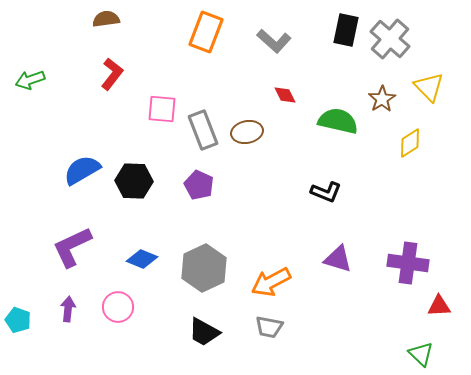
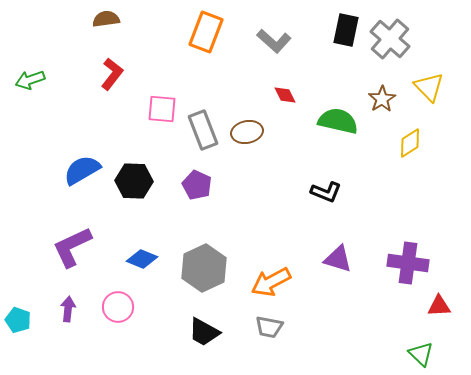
purple pentagon: moved 2 px left
